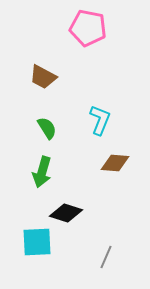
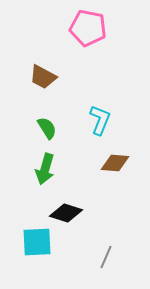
green arrow: moved 3 px right, 3 px up
